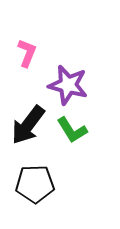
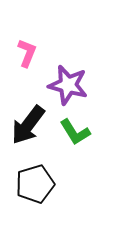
green L-shape: moved 3 px right, 2 px down
black pentagon: rotated 15 degrees counterclockwise
